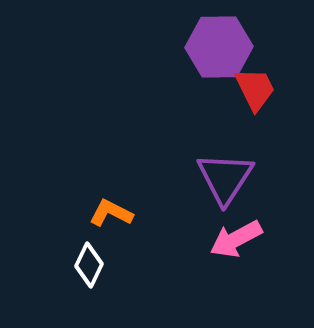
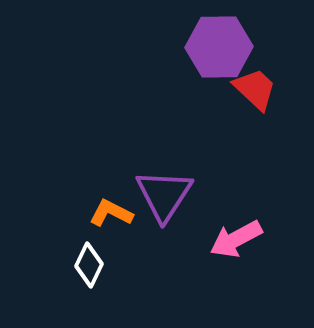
red trapezoid: rotated 21 degrees counterclockwise
purple triangle: moved 61 px left, 17 px down
